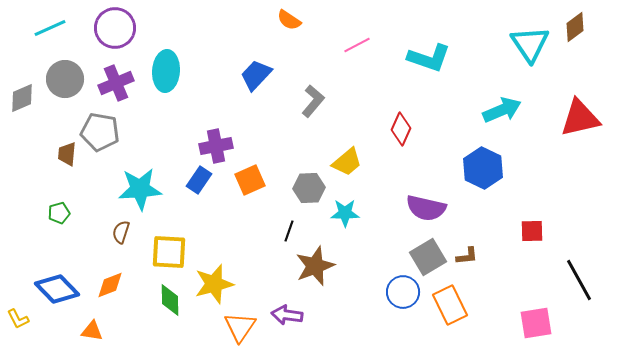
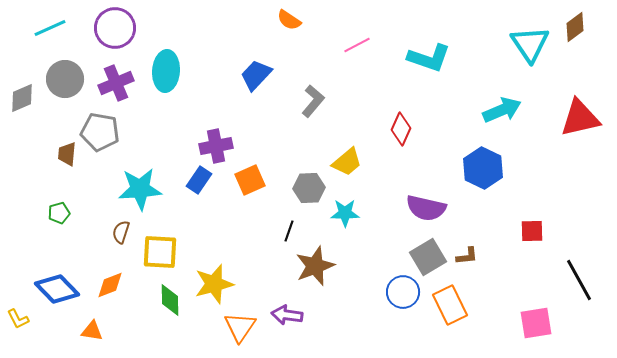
yellow square at (169, 252): moved 9 px left
